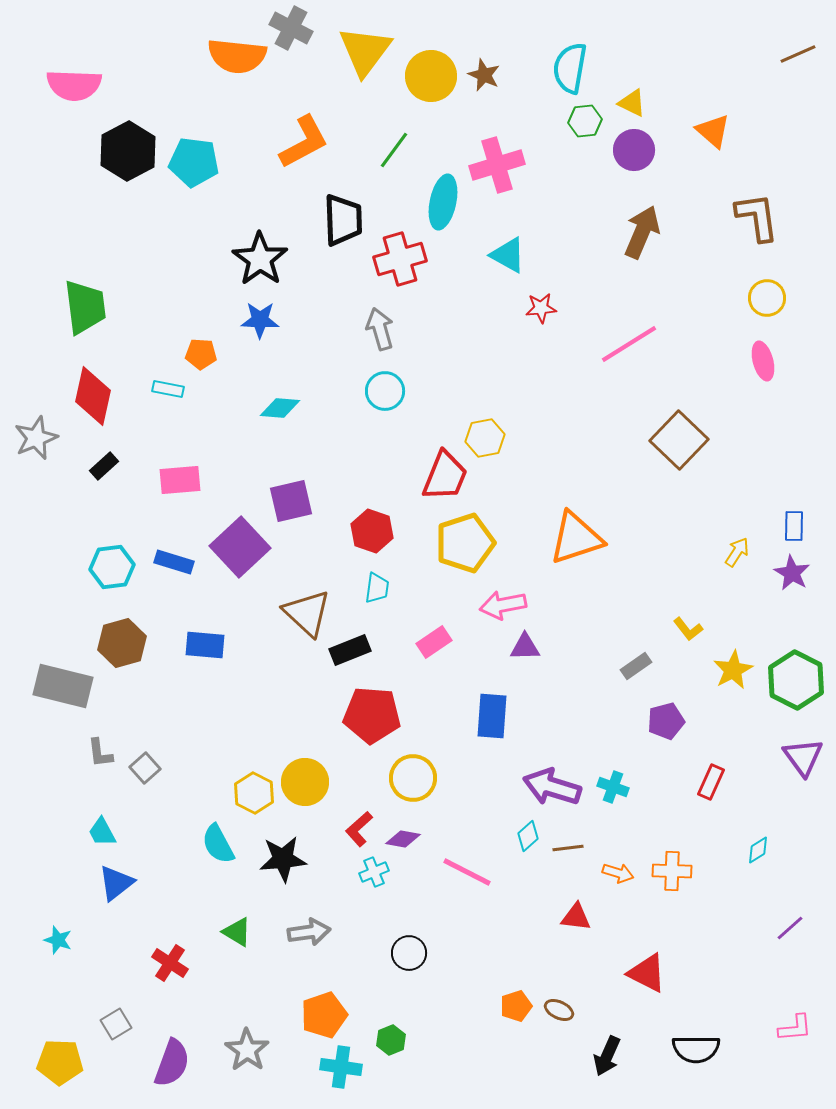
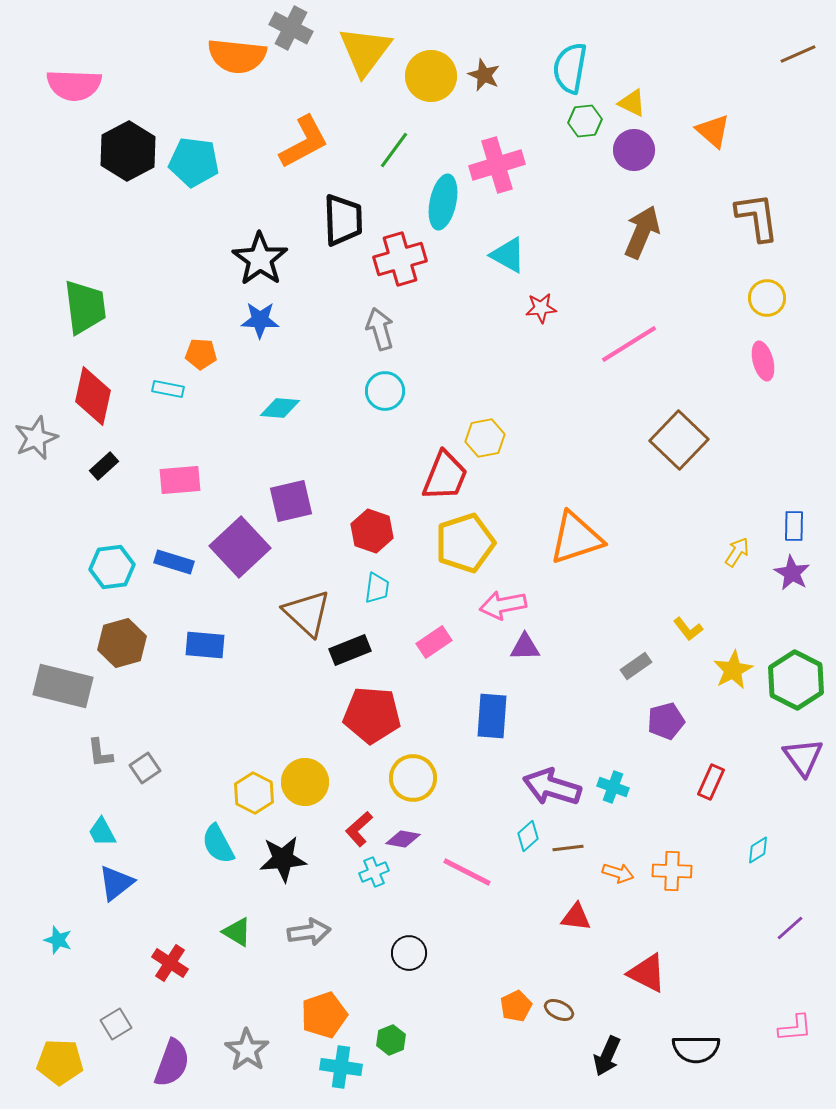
gray square at (145, 768): rotated 8 degrees clockwise
orange pentagon at (516, 1006): rotated 8 degrees counterclockwise
